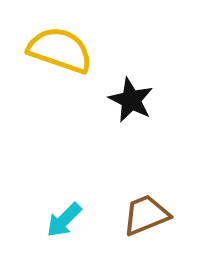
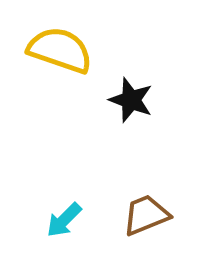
black star: rotated 6 degrees counterclockwise
